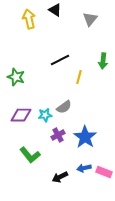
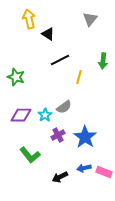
black triangle: moved 7 px left, 24 px down
cyan star: rotated 24 degrees counterclockwise
